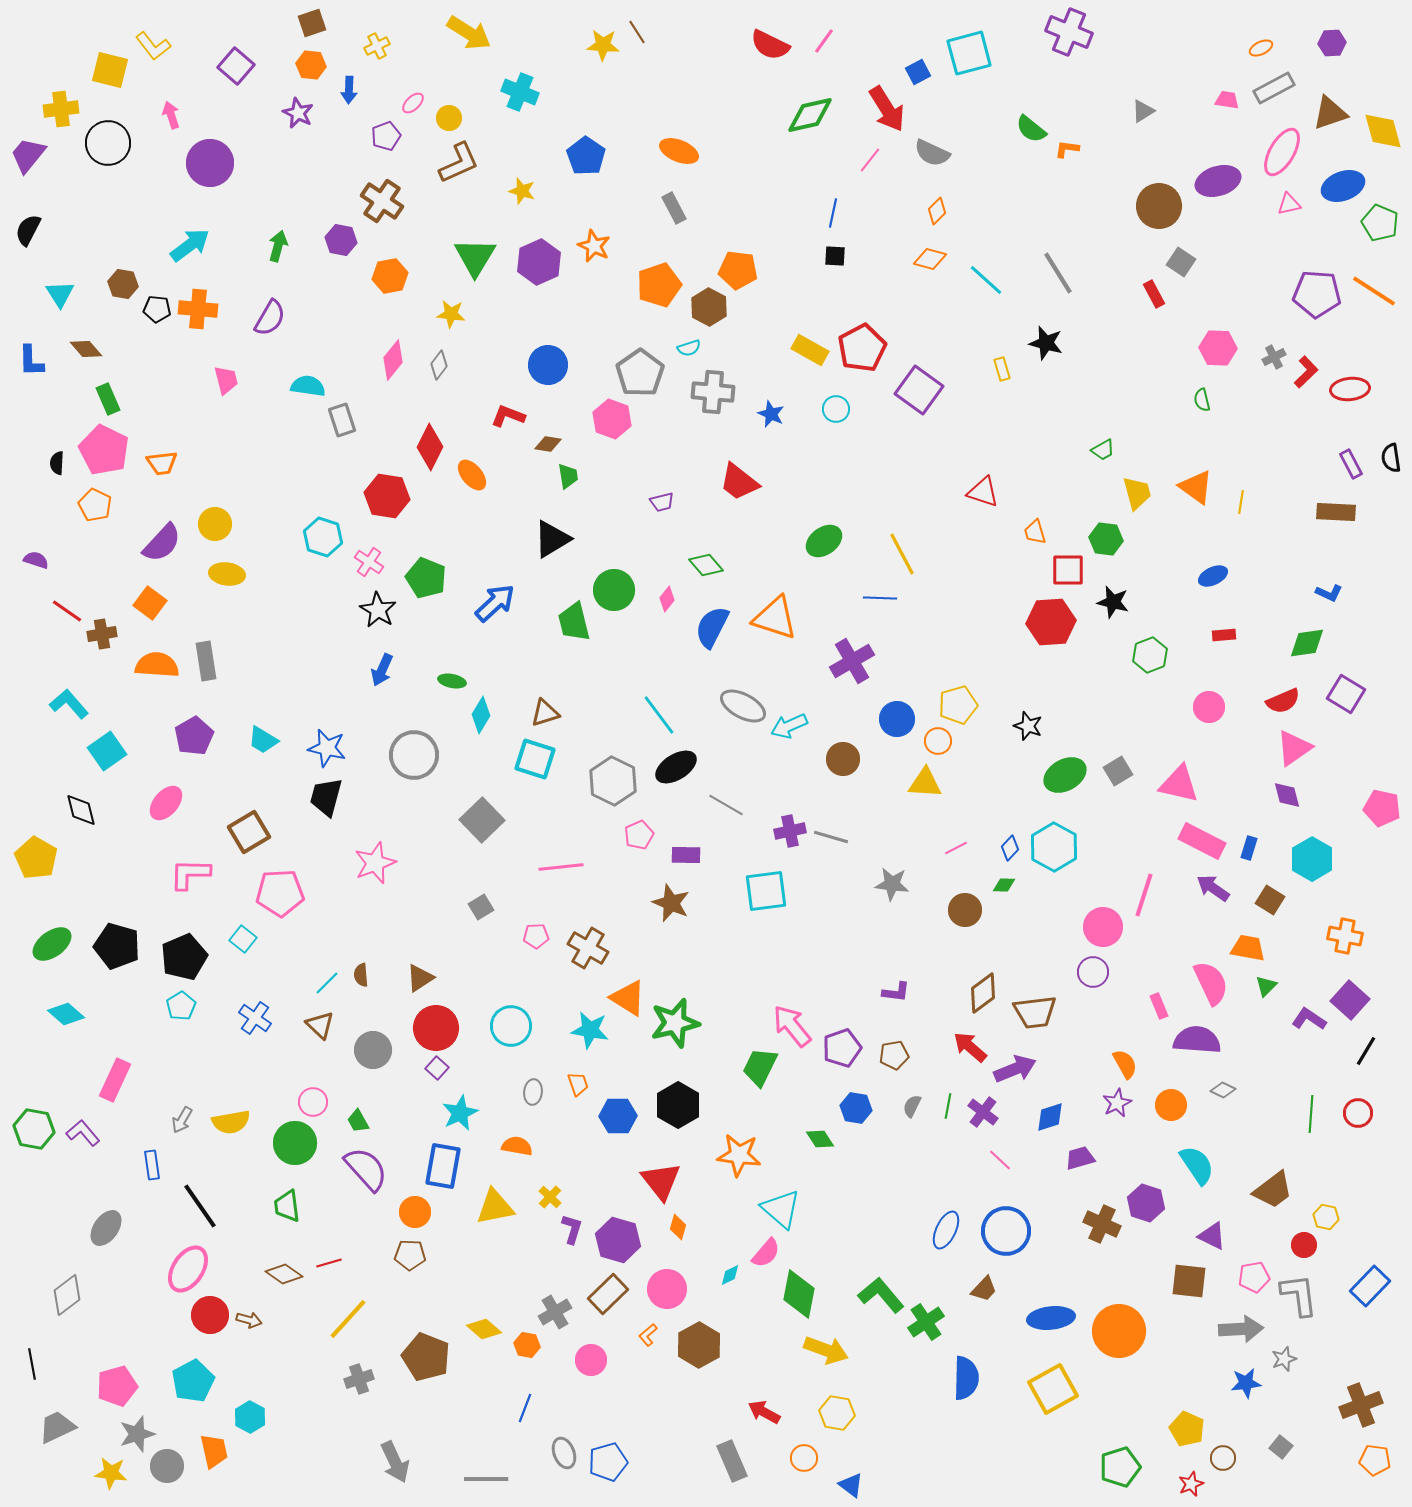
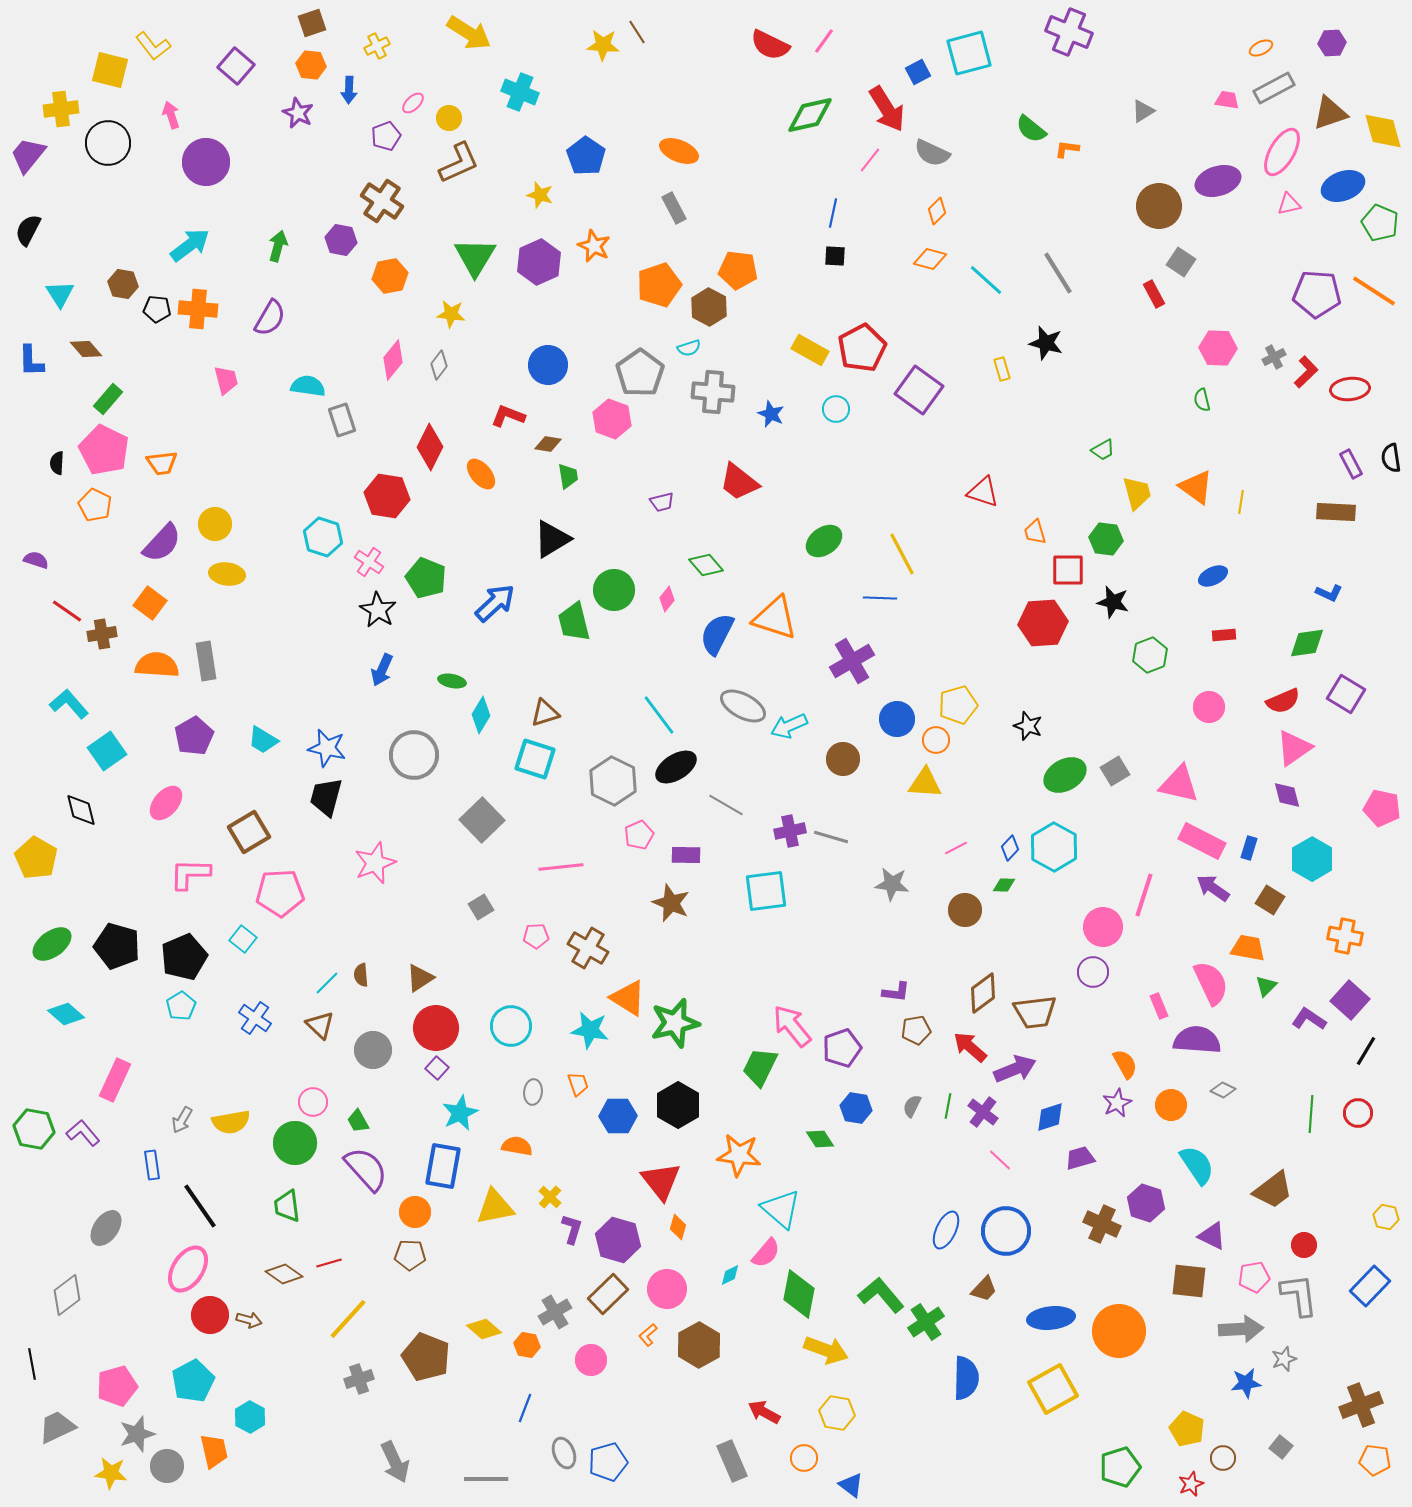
purple circle at (210, 163): moved 4 px left, 1 px up
yellow star at (522, 191): moved 18 px right, 4 px down
green rectangle at (108, 399): rotated 64 degrees clockwise
orange ellipse at (472, 475): moved 9 px right, 1 px up
red hexagon at (1051, 622): moved 8 px left, 1 px down
blue semicircle at (712, 627): moved 5 px right, 7 px down
orange circle at (938, 741): moved 2 px left, 1 px up
gray square at (1118, 771): moved 3 px left
brown pentagon at (894, 1055): moved 22 px right, 25 px up
yellow hexagon at (1326, 1217): moved 60 px right
